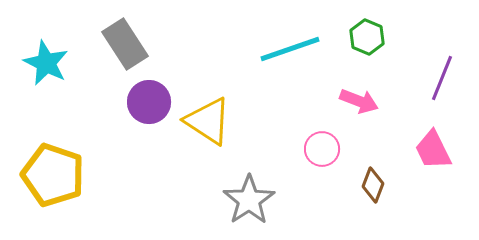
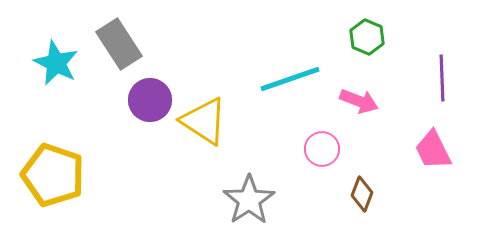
gray rectangle: moved 6 px left
cyan line: moved 30 px down
cyan star: moved 10 px right
purple line: rotated 24 degrees counterclockwise
purple circle: moved 1 px right, 2 px up
yellow triangle: moved 4 px left
brown diamond: moved 11 px left, 9 px down
